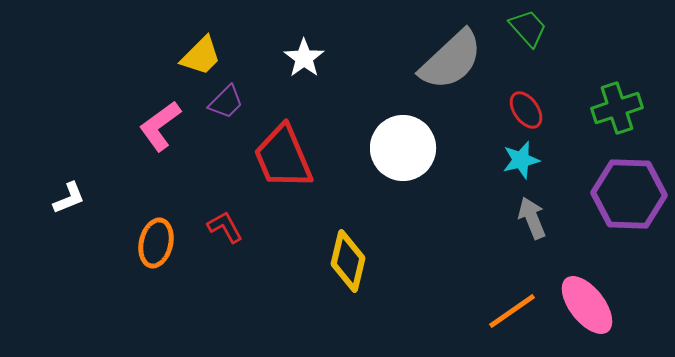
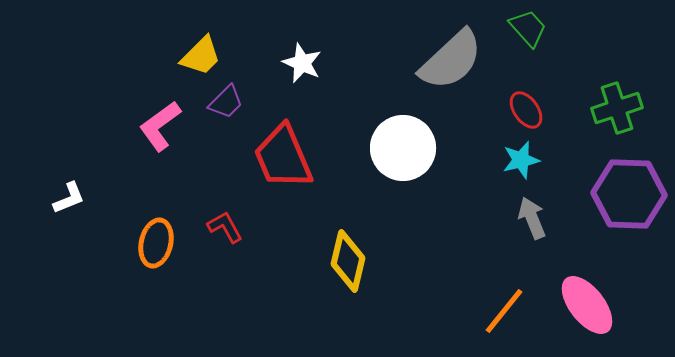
white star: moved 2 px left, 5 px down; rotated 12 degrees counterclockwise
orange line: moved 8 px left; rotated 16 degrees counterclockwise
